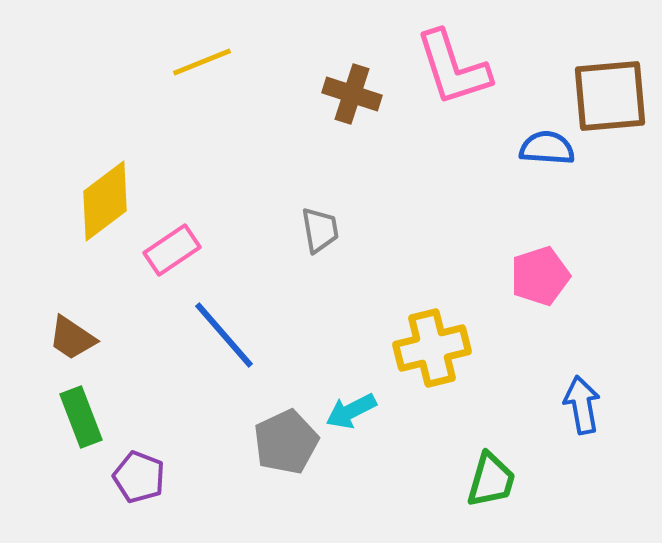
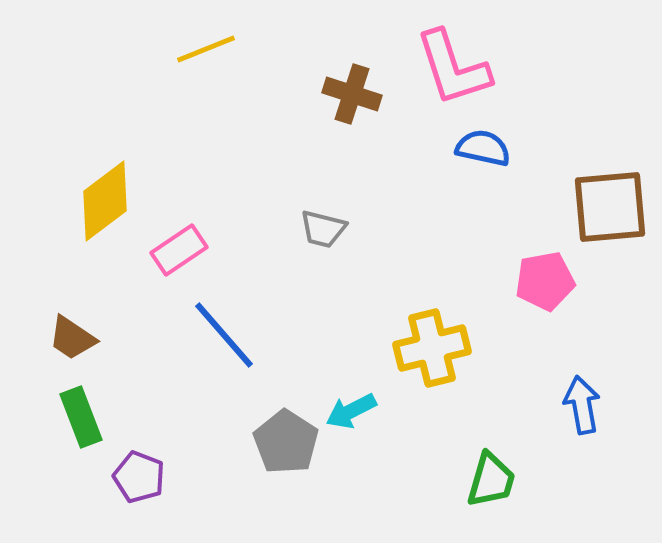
yellow line: moved 4 px right, 13 px up
brown square: moved 111 px down
blue semicircle: moved 64 px left; rotated 8 degrees clockwise
gray trapezoid: moved 3 px right, 1 px up; rotated 114 degrees clockwise
pink rectangle: moved 7 px right
pink pentagon: moved 5 px right, 5 px down; rotated 8 degrees clockwise
gray pentagon: rotated 14 degrees counterclockwise
